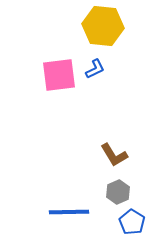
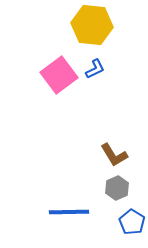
yellow hexagon: moved 11 px left, 1 px up
pink square: rotated 30 degrees counterclockwise
gray hexagon: moved 1 px left, 4 px up
